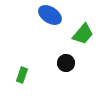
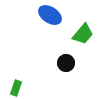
green rectangle: moved 6 px left, 13 px down
